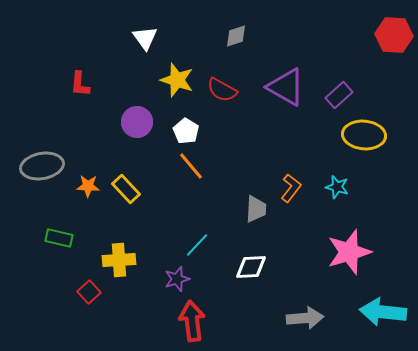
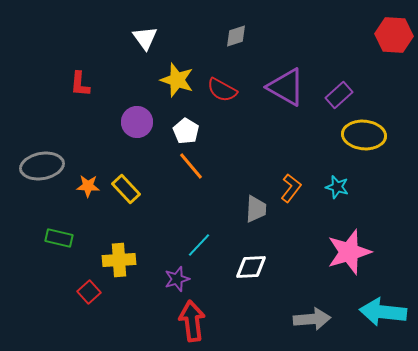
cyan line: moved 2 px right
gray arrow: moved 7 px right, 1 px down
